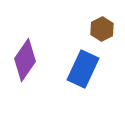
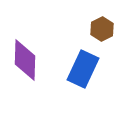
purple diamond: rotated 33 degrees counterclockwise
